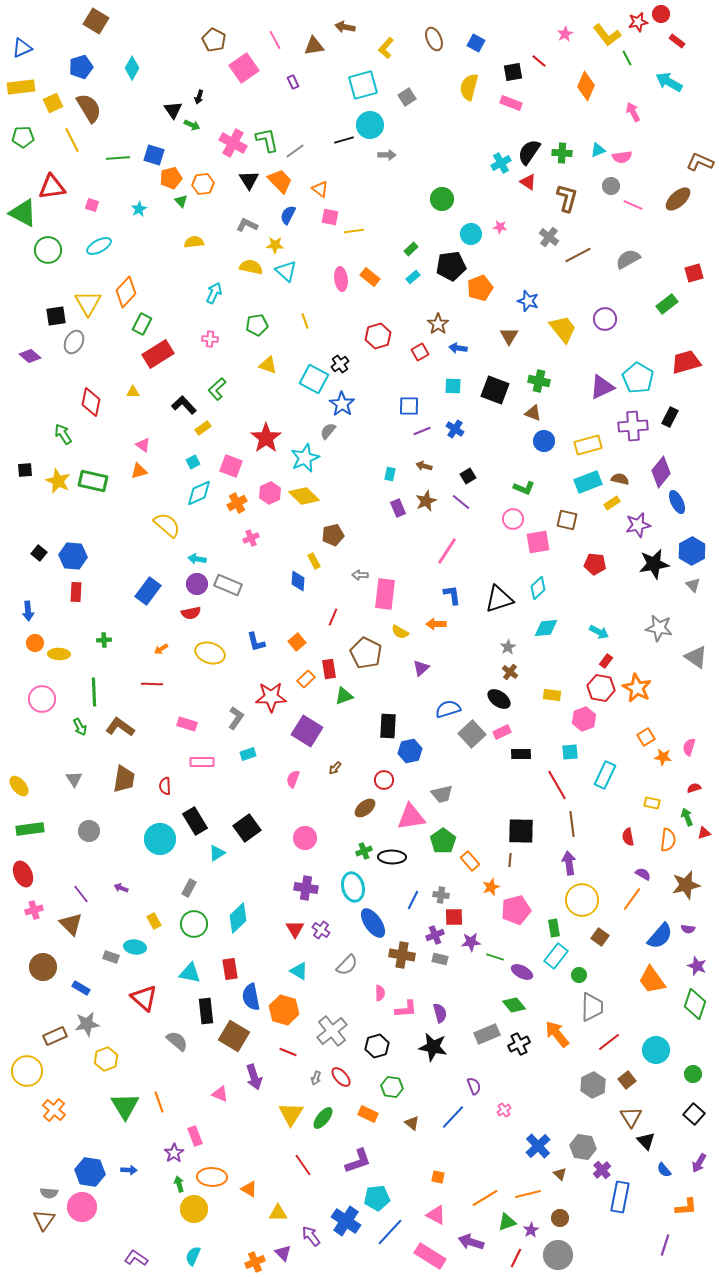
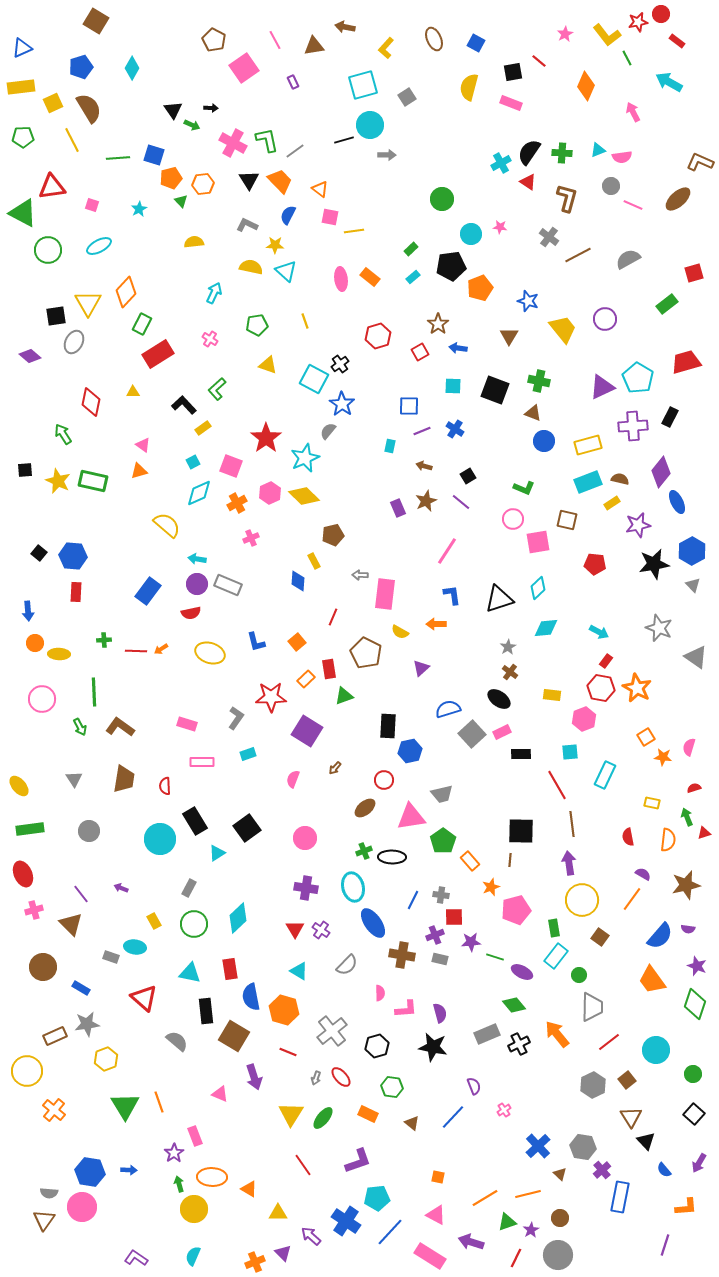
black arrow at (199, 97): moved 12 px right, 11 px down; rotated 104 degrees counterclockwise
pink cross at (210, 339): rotated 28 degrees clockwise
cyan rectangle at (390, 474): moved 28 px up
gray star at (659, 628): rotated 12 degrees clockwise
red line at (152, 684): moved 16 px left, 33 px up
purple arrow at (311, 1236): rotated 10 degrees counterclockwise
